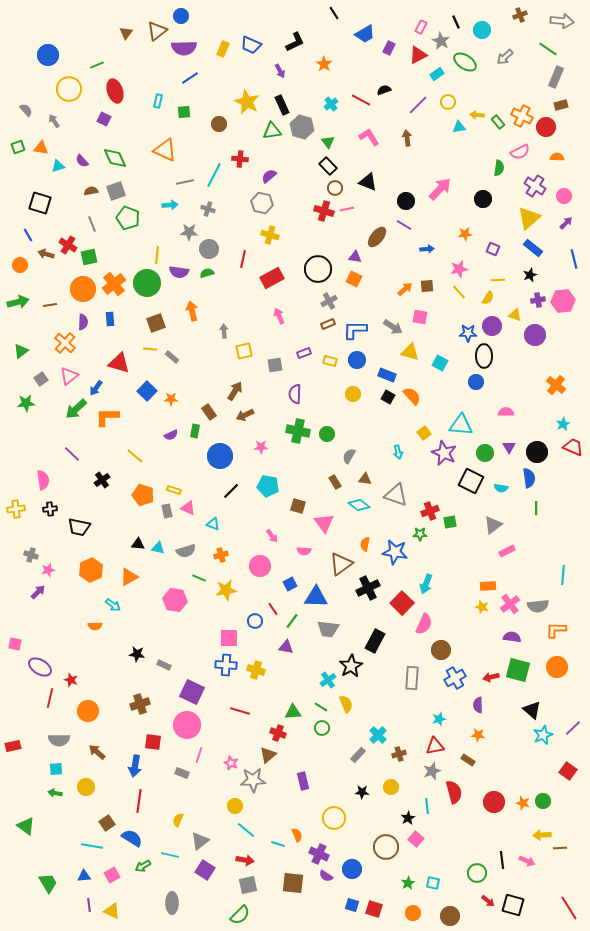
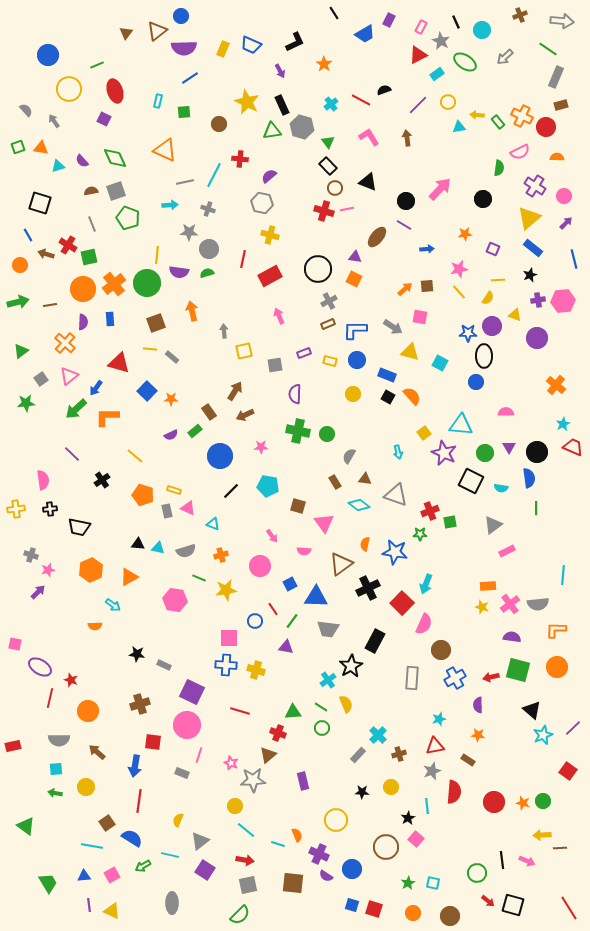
purple rectangle at (389, 48): moved 28 px up
red rectangle at (272, 278): moved 2 px left, 2 px up
purple circle at (535, 335): moved 2 px right, 3 px down
green rectangle at (195, 431): rotated 40 degrees clockwise
gray semicircle at (538, 606): moved 2 px up
red semicircle at (454, 792): rotated 20 degrees clockwise
yellow circle at (334, 818): moved 2 px right, 2 px down
